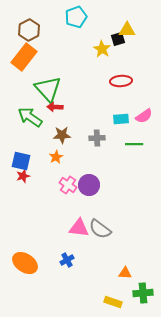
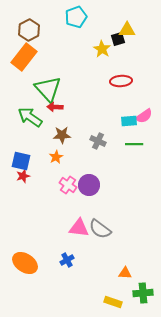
cyan rectangle: moved 8 px right, 2 px down
gray cross: moved 1 px right, 3 px down; rotated 28 degrees clockwise
